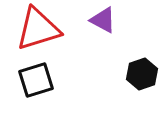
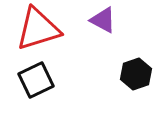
black hexagon: moved 6 px left
black square: rotated 9 degrees counterclockwise
